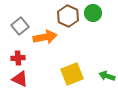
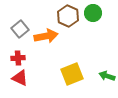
gray square: moved 3 px down
orange arrow: moved 1 px right, 1 px up
red triangle: moved 1 px up
